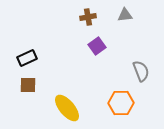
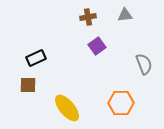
black rectangle: moved 9 px right
gray semicircle: moved 3 px right, 7 px up
